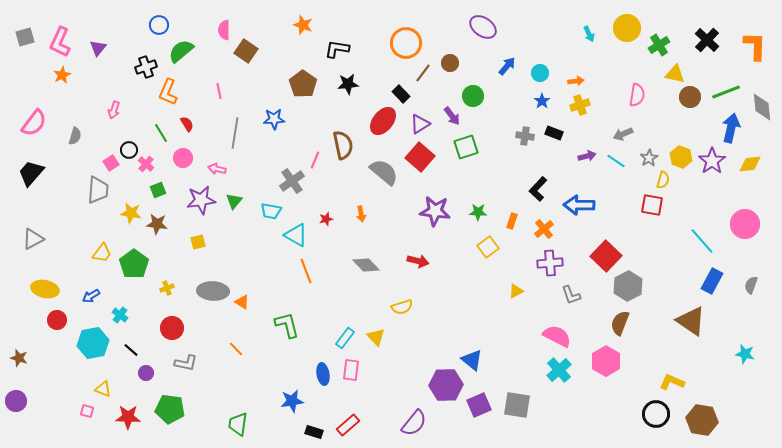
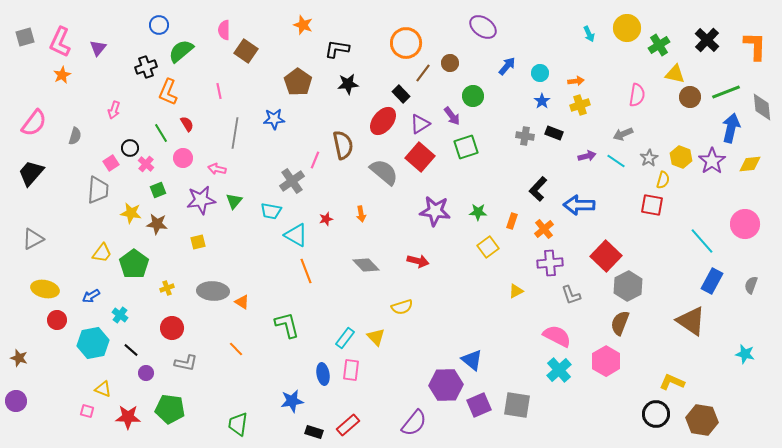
brown pentagon at (303, 84): moved 5 px left, 2 px up
black circle at (129, 150): moved 1 px right, 2 px up
